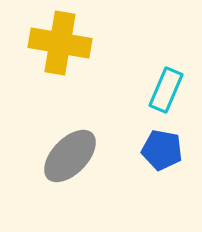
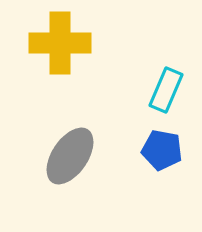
yellow cross: rotated 10 degrees counterclockwise
gray ellipse: rotated 10 degrees counterclockwise
